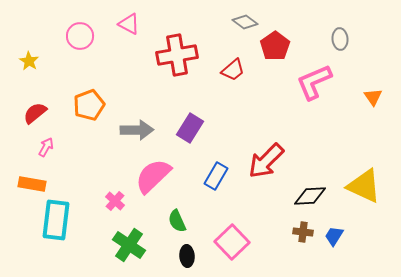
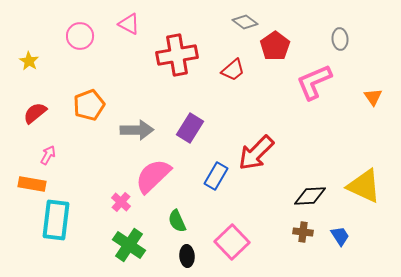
pink arrow: moved 2 px right, 8 px down
red arrow: moved 10 px left, 8 px up
pink cross: moved 6 px right, 1 px down
blue trapezoid: moved 6 px right; rotated 115 degrees clockwise
